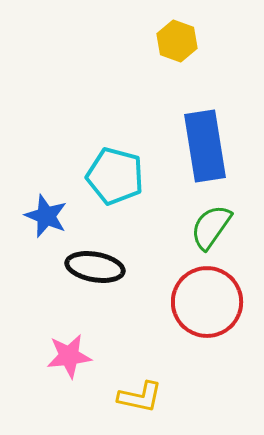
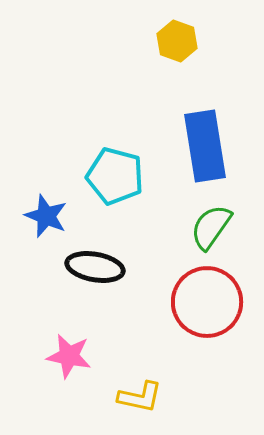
pink star: rotated 18 degrees clockwise
